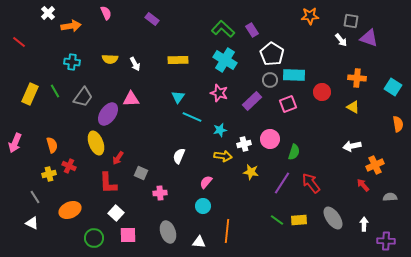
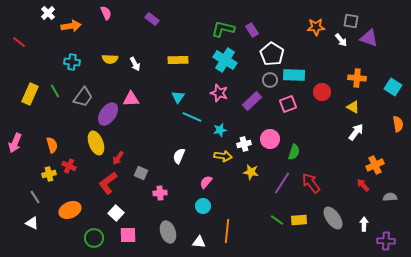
orange star at (310, 16): moved 6 px right, 11 px down
green L-shape at (223, 29): rotated 30 degrees counterclockwise
white arrow at (352, 146): moved 4 px right, 14 px up; rotated 138 degrees clockwise
red L-shape at (108, 183): rotated 55 degrees clockwise
